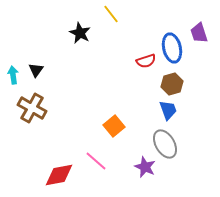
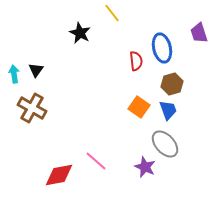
yellow line: moved 1 px right, 1 px up
blue ellipse: moved 10 px left
red semicircle: moved 10 px left; rotated 78 degrees counterclockwise
cyan arrow: moved 1 px right, 1 px up
orange square: moved 25 px right, 19 px up; rotated 15 degrees counterclockwise
gray ellipse: rotated 12 degrees counterclockwise
